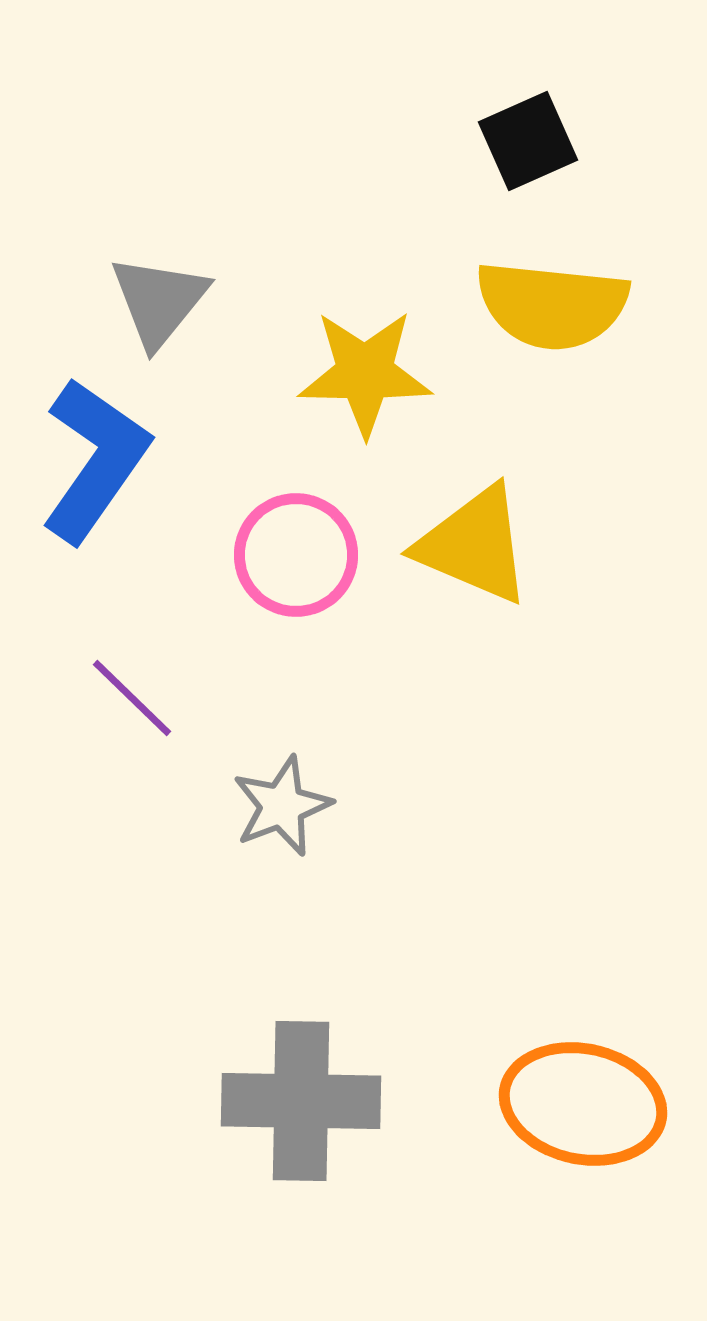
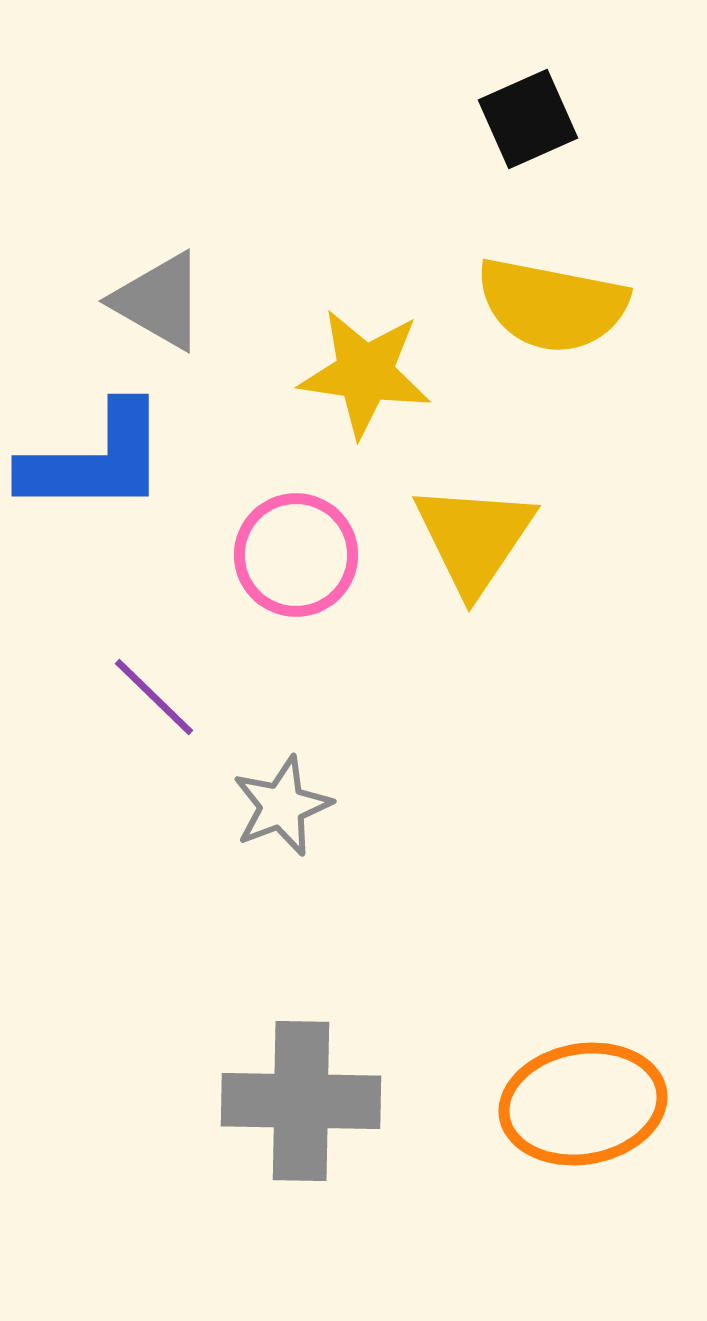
black square: moved 22 px up
gray triangle: rotated 39 degrees counterclockwise
yellow semicircle: rotated 5 degrees clockwise
yellow star: rotated 7 degrees clockwise
blue L-shape: rotated 55 degrees clockwise
yellow triangle: moved 7 px up; rotated 41 degrees clockwise
purple line: moved 22 px right, 1 px up
orange ellipse: rotated 22 degrees counterclockwise
